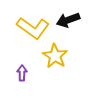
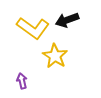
black arrow: moved 1 px left
purple arrow: moved 8 px down; rotated 14 degrees counterclockwise
